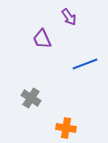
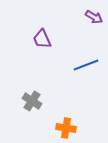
purple arrow: moved 25 px right; rotated 24 degrees counterclockwise
blue line: moved 1 px right, 1 px down
gray cross: moved 1 px right, 3 px down
